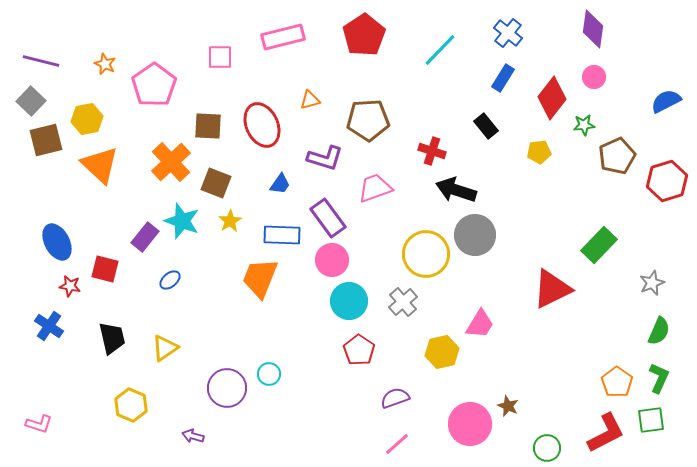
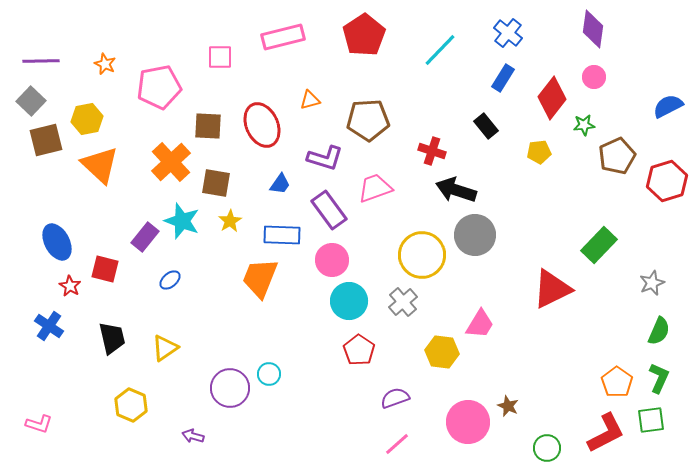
purple line at (41, 61): rotated 15 degrees counterclockwise
pink pentagon at (154, 85): moved 5 px right, 2 px down; rotated 24 degrees clockwise
blue semicircle at (666, 101): moved 2 px right, 5 px down
brown square at (216, 183): rotated 12 degrees counterclockwise
purple rectangle at (328, 218): moved 1 px right, 8 px up
yellow circle at (426, 254): moved 4 px left, 1 px down
red star at (70, 286): rotated 20 degrees clockwise
yellow hexagon at (442, 352): rotated 20 degrees clockwise
purple circle at (227, 388): moved 3 px right
pink circle at (470, 424): moved 2 px left, 2 px up
